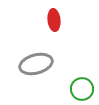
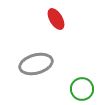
red ellipse: moved 2 px right, 1 px up; rotated 25 degrees counterclockwise
